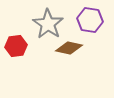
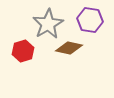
gray star: rotated 8 degrees clockwise
red hexagon: moved 7 px right, 5 px down; rotated 10 degrees counterclockwise
